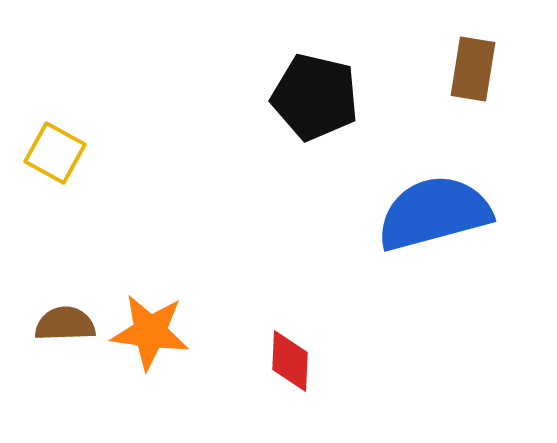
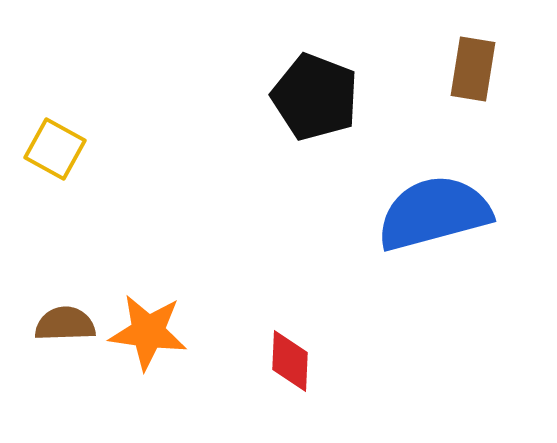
black pentagon: rotated 8 degrees clockwise
yellow square: moved 4 px up
orange star: moved 2 px left
